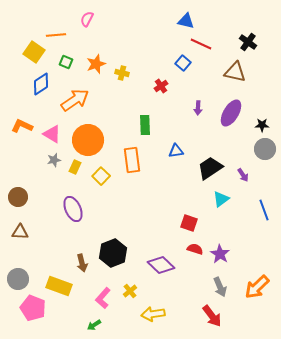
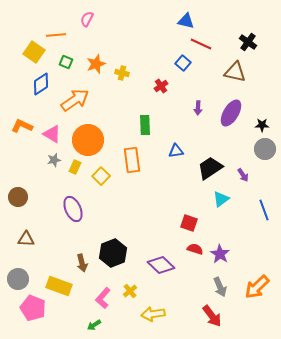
brown triangle at (20, 232): moved 6 px right, 7 px down
